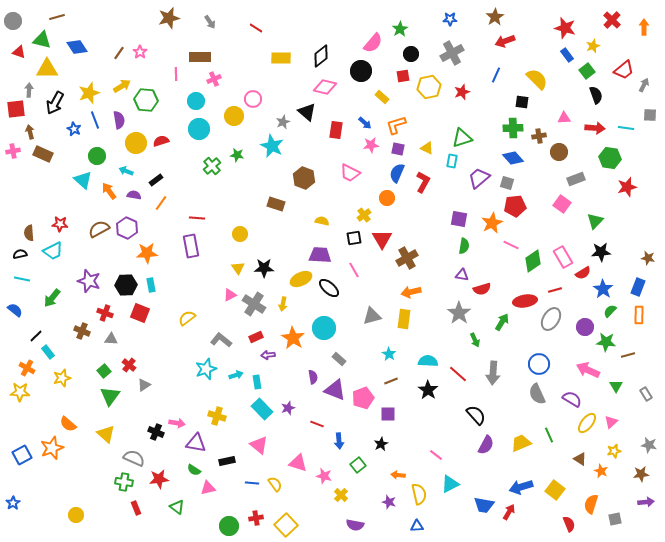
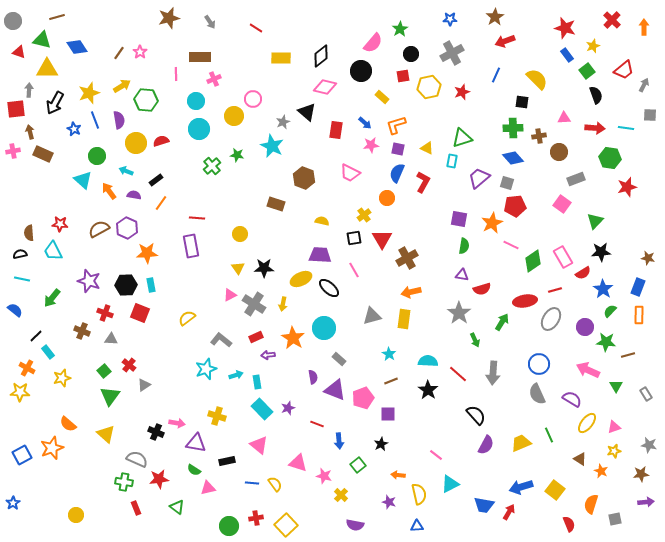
cyan trapezoid at (53, 251): rotated 90 degrees clockwise
pink triangle at (611, 422): moved 3 px right, 5 px down; rotated 24 degrees clockwise
gray semicircle at (134, 458): moved 3 px right, 1 px down
